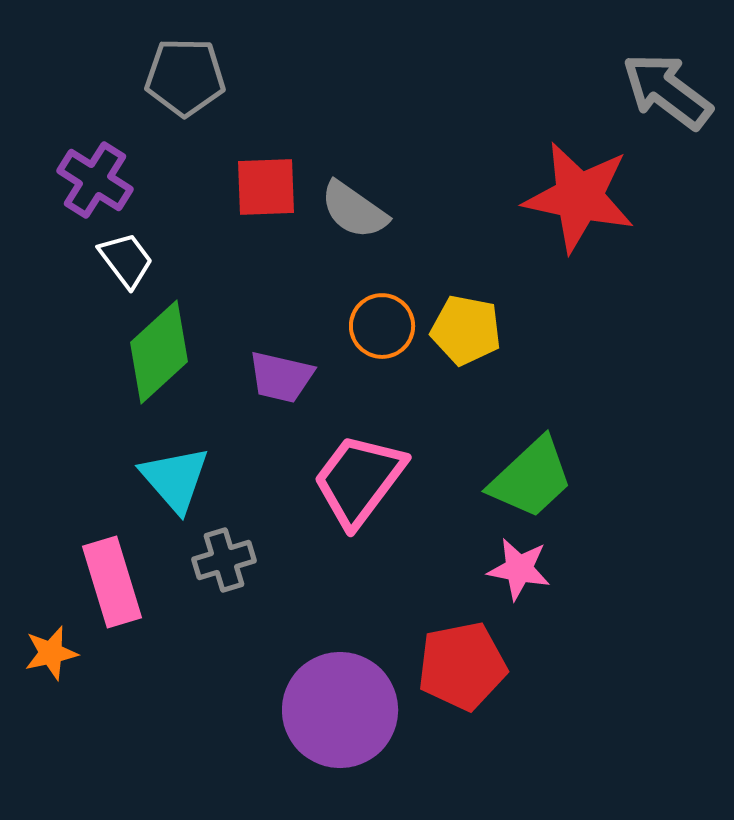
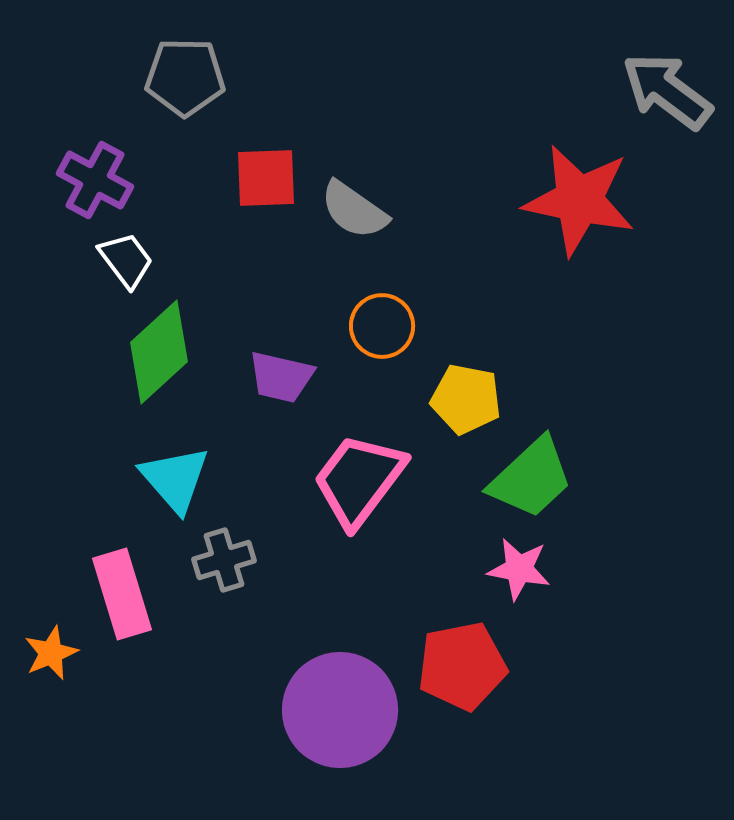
purple cross: rotated 4 degrees counterclockwise
red square: moved 9 px up
red star: moved 3 px down
yellow pentagon: moved 69 px down
pink rectangle: moved 10 px right, 12 px down
orange star: rotated 10 degrees counterclockwise
